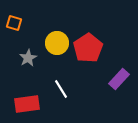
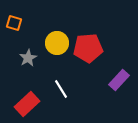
red pentagon: rotated 28 degrees clockwise
purple rectangle: moved 1 px down
red rectangle: rotated 35 degrees counterclockwise
